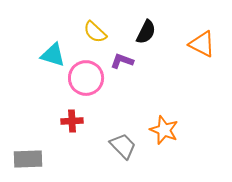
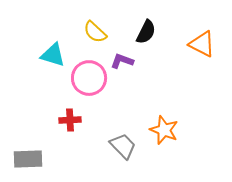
pink circle: moved 3 px right
red cross: moved 2 px left, 1 px up
